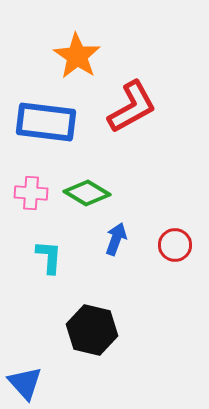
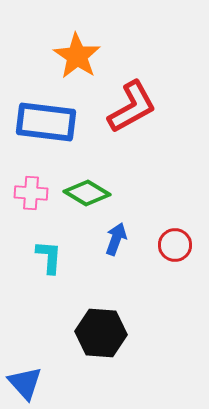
black hexagon: moved 9 px right, 3 px down; rotated 9 degrees counterclockwise
